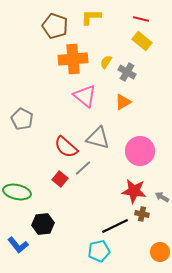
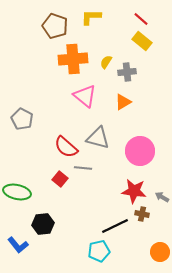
red line: rotated 28 degrees clockwise
gray cross: rotated 36 degrees counterclockwise
gray line: rotated 48 degrees clockwise
